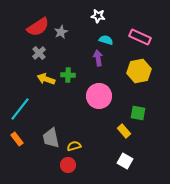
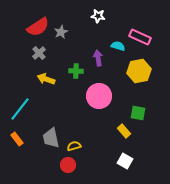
cyan semicircle: moved 12 px right, 6 px down
green cross: moved 8 px right, 4 px up
